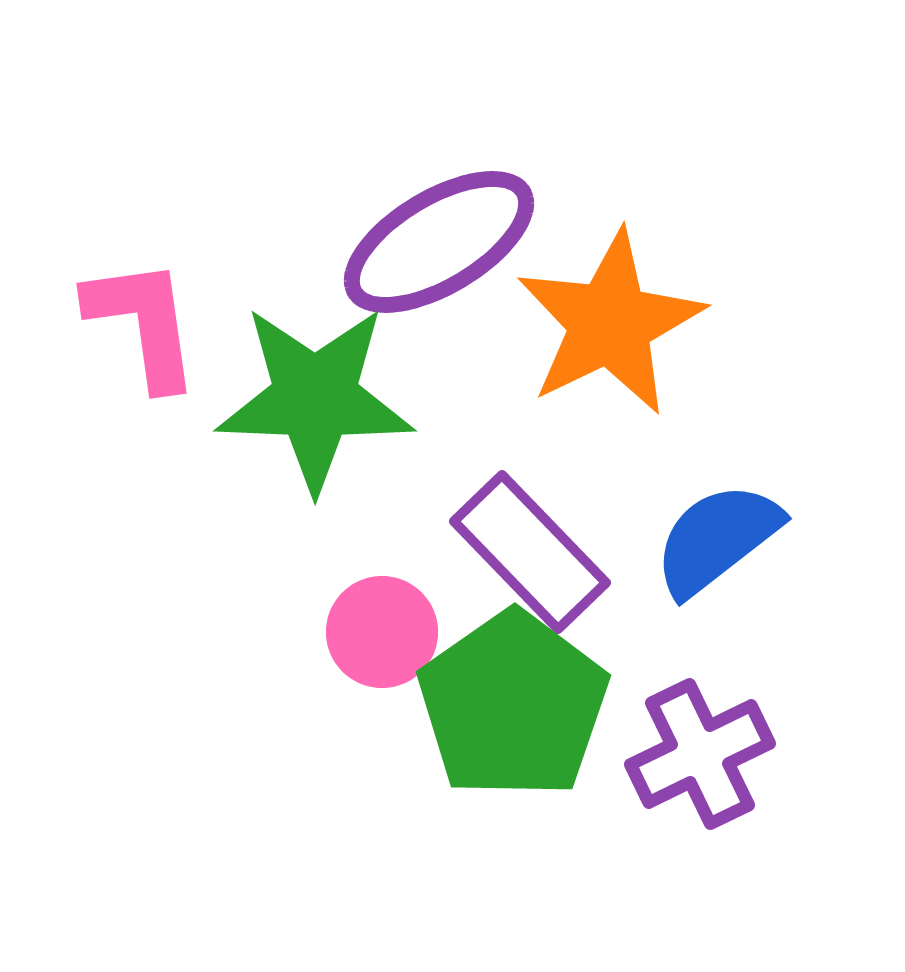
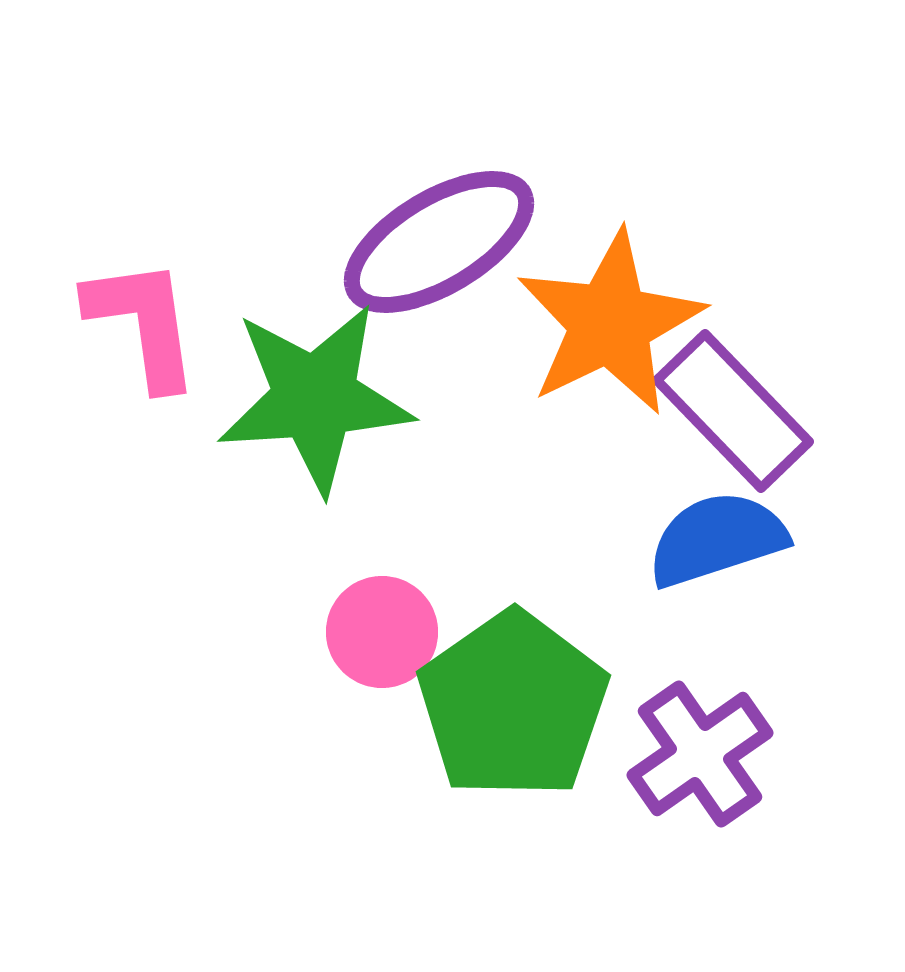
green star: rotated 6 degrees counterclockwise
blue semicircle: rotated 20 degrees clockwise
purple rectangle: moved 203 px right, 141 px up
purple cross: rotated 9 degrees counterclockwise
